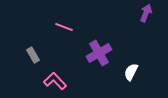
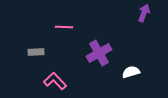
purple arrow: moved 2 px left
pink line: rotated 18 degrees counterclockwise
gray rectangle: moved 3 px right, 3 px up; rotated 63 degrees counterclockwise
white semicircle: rotated 48 degrees clockwise
